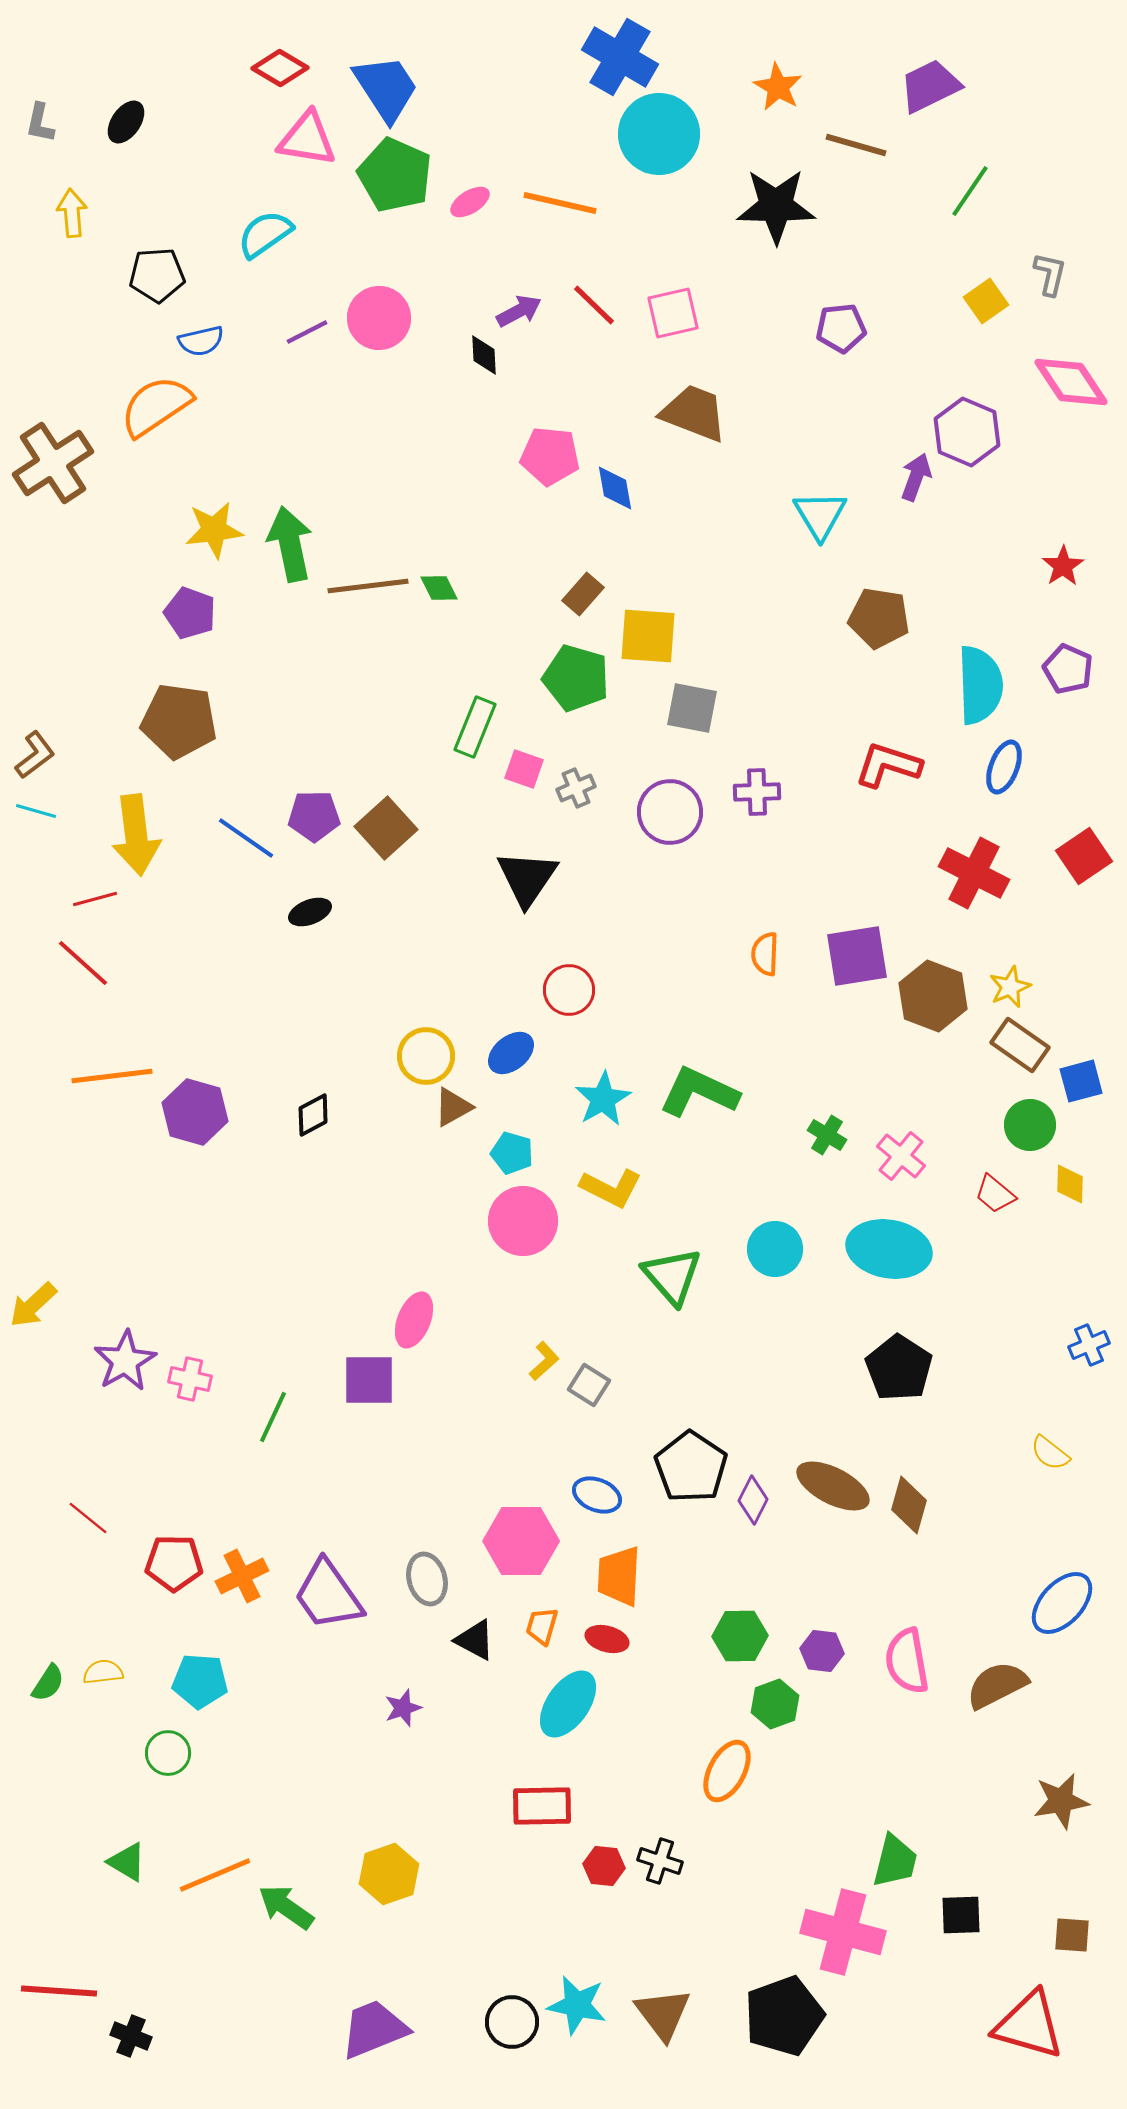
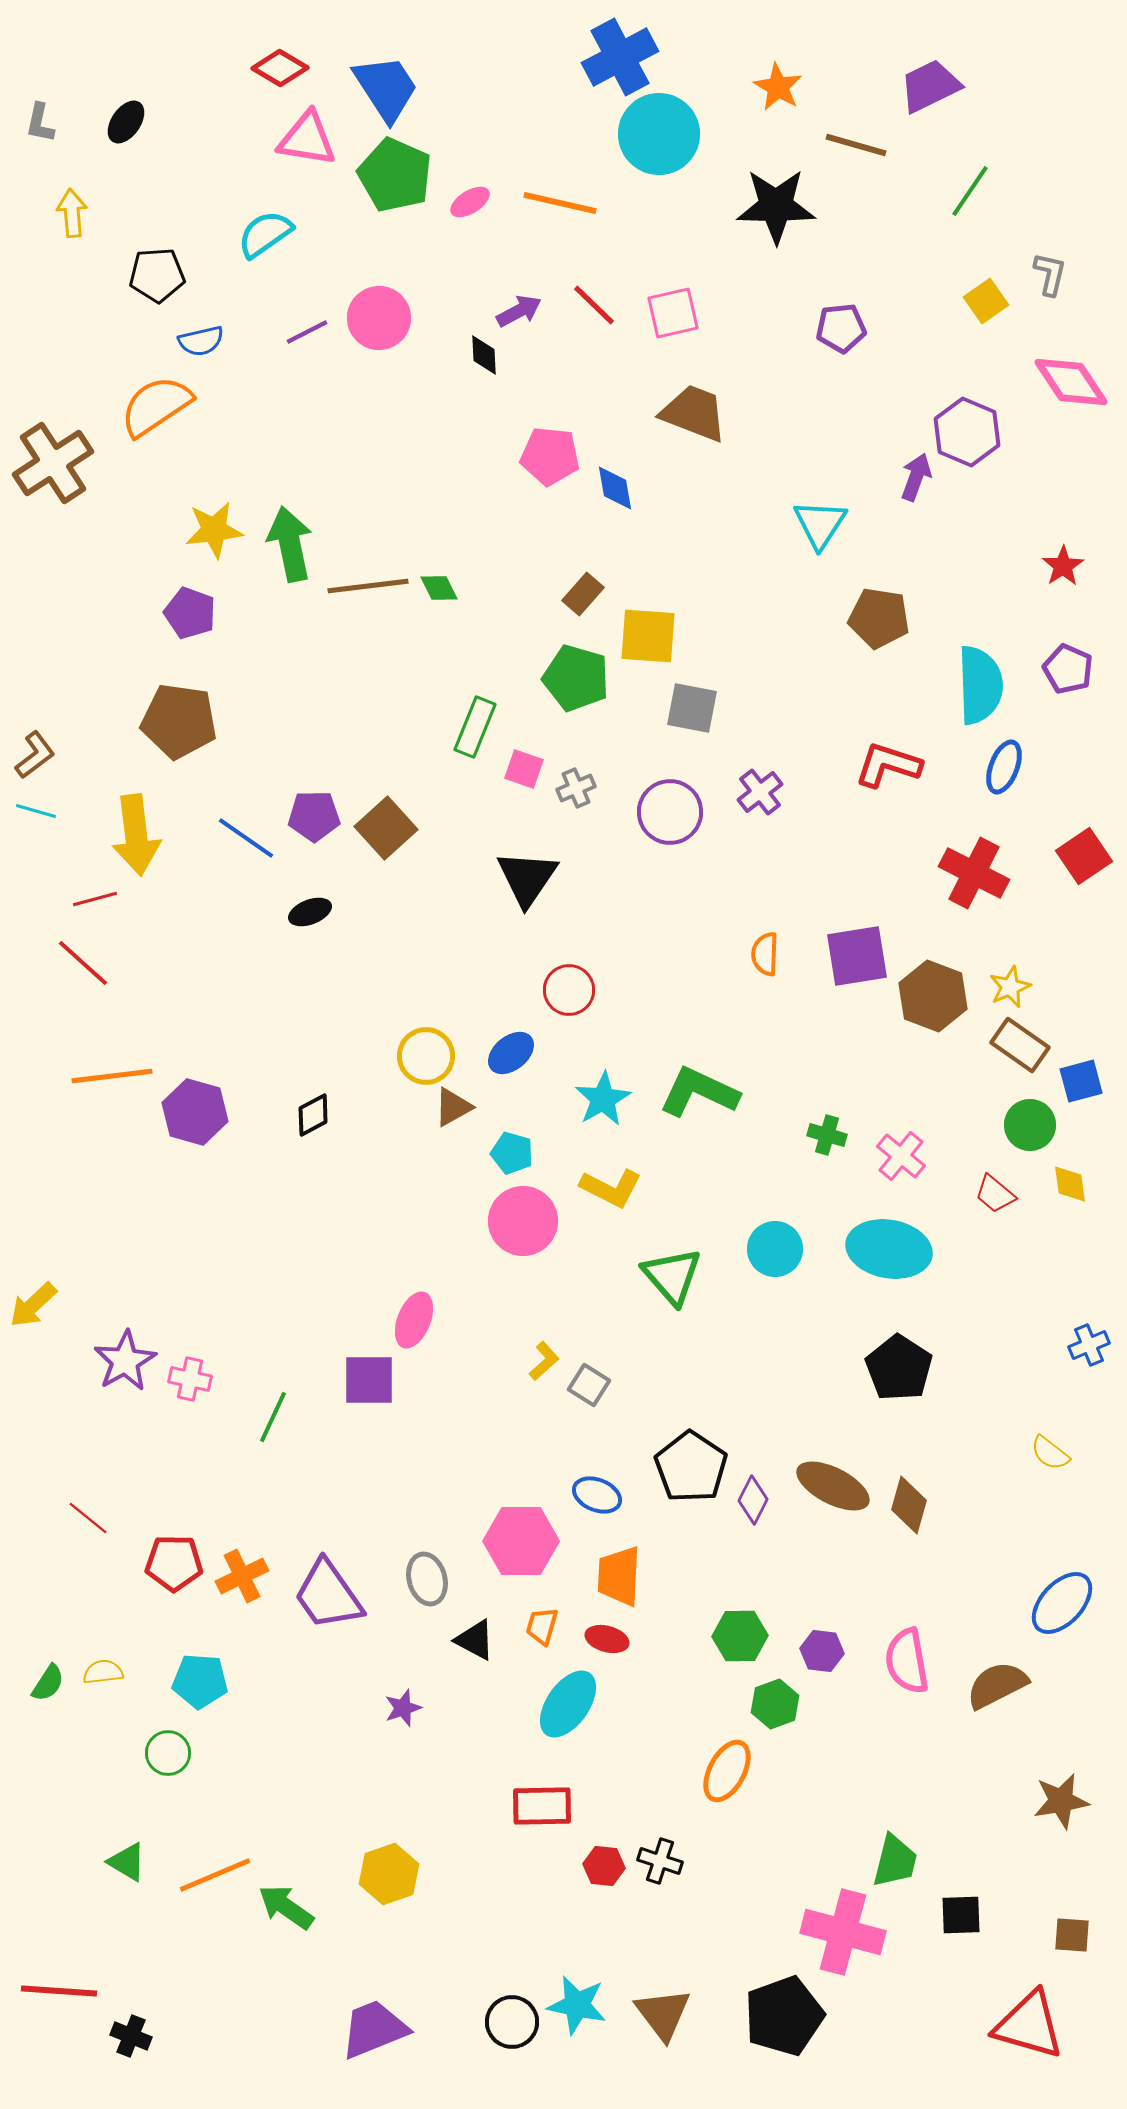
blue cross at (620, 57): rotated 32 degrees clockwise
cyan triangle at (820, 515): moved 9 px down; rotated 4 degrees clockwise
purple cross at (757, 792): moved 3 px right; rotated 36 degrees counterclockwise
green cross at (827, 1135): rotated 15 degrees counterclockwise
yellow diamond at (1070, 1184): rotated 9 degrees counterclockwise
